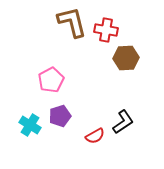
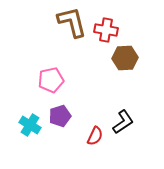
brown hexagon: moved 1 px left
pink pentagon: rotated 15 degrees clockwise
red semicircle: rotated 36 degrees counterclockwise
